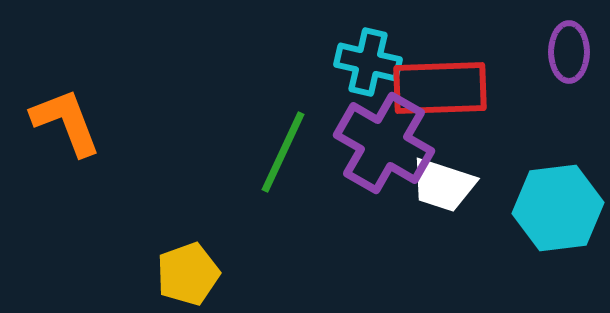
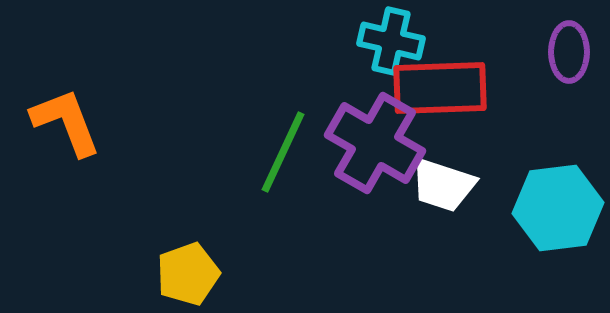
cyan cross: moved 23 px right, 21 px up
purple cross: moved 9 px left
